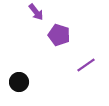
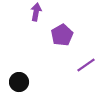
purple arrow: rotated 132 degrees counterclockwise
purple pentagon: moved 3 px right; rotated 25 degrees clockwise
